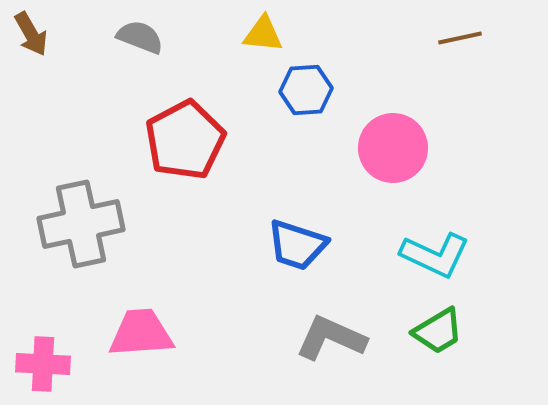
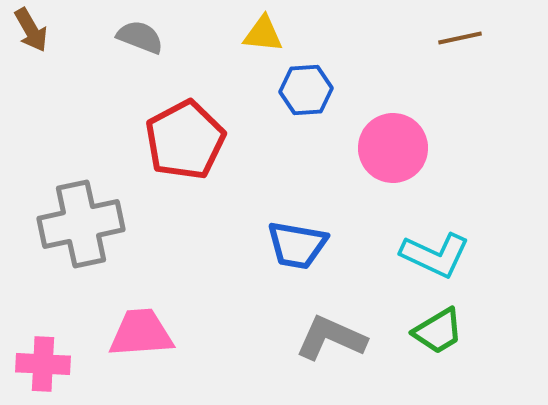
brown arrow: moved 4 px up
blue trapezoid: rotated 8 degrees counterclockwise
